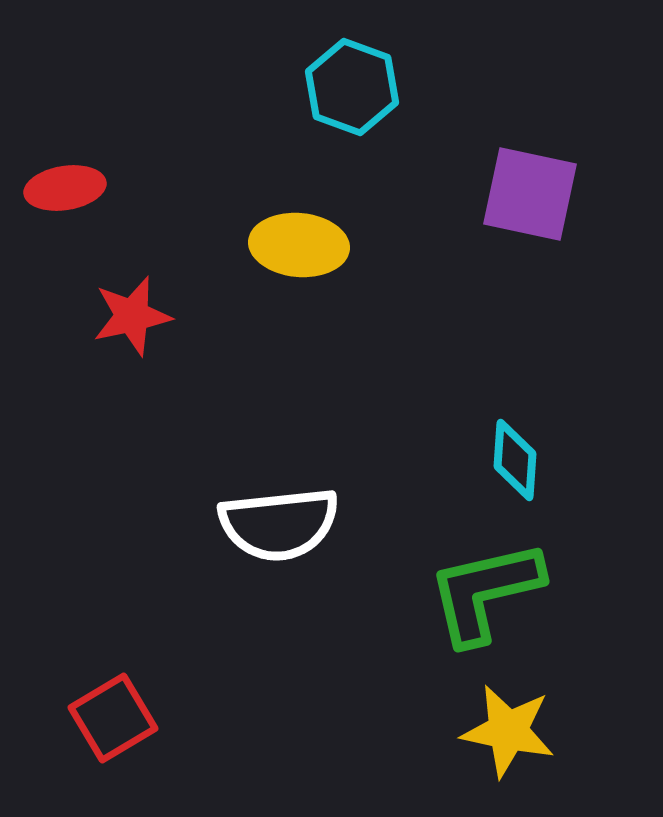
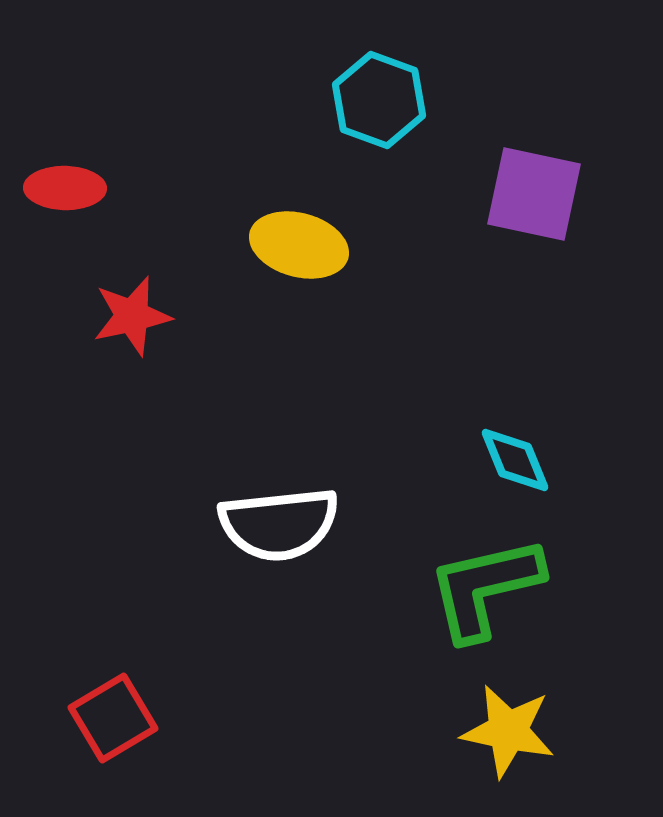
cyan hexagon: moved 27 px right, 13 px down
red ellipse: rotated 10 degrees clockwise
purple square: moved 4 px right
yellow ellipse: rotated 10 degrees clockwise
cyan diamond: rotated 26 degrees counterclockwise
green L-shape: moved 4 px up
